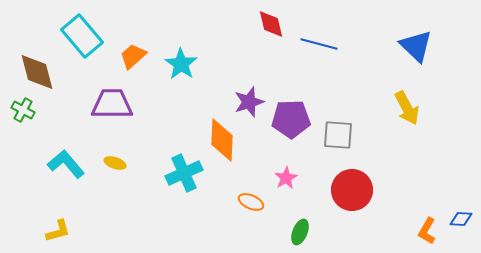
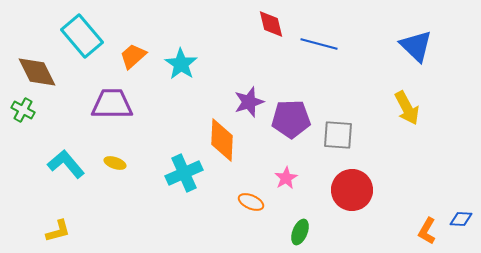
brown diamond: rotated 12 degrees counterclockwise
